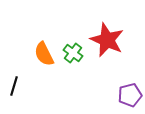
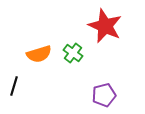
red star: moved 2 px left, 14 px up
orange semicircle: moved 5 px left; rotated 80 degrees counterclockwise
purple pentagon: moved 26 px left
